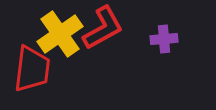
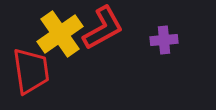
purple cross: moved 1 px down
red trapezoid: moved 1 px left, 2 px down; rotated 15 degrees counterclockwise
